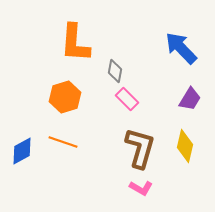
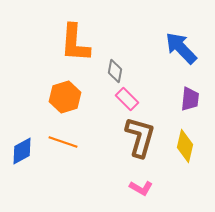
purple trapezoid: rotated 25 degrees counterclockwise
brown L-shape: moved 11 px up
